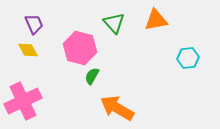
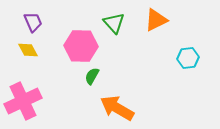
orange triangle: rotated 15 degrees counterclockwise
purple trapezoid: moved 1 px left, 2 px up
pink hexagon: moved 1 px right, 2 px up; rotated 12 degrees counterclockwise
